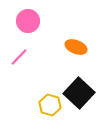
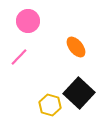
orange ellipse: rotated 30 degrees clockwise
